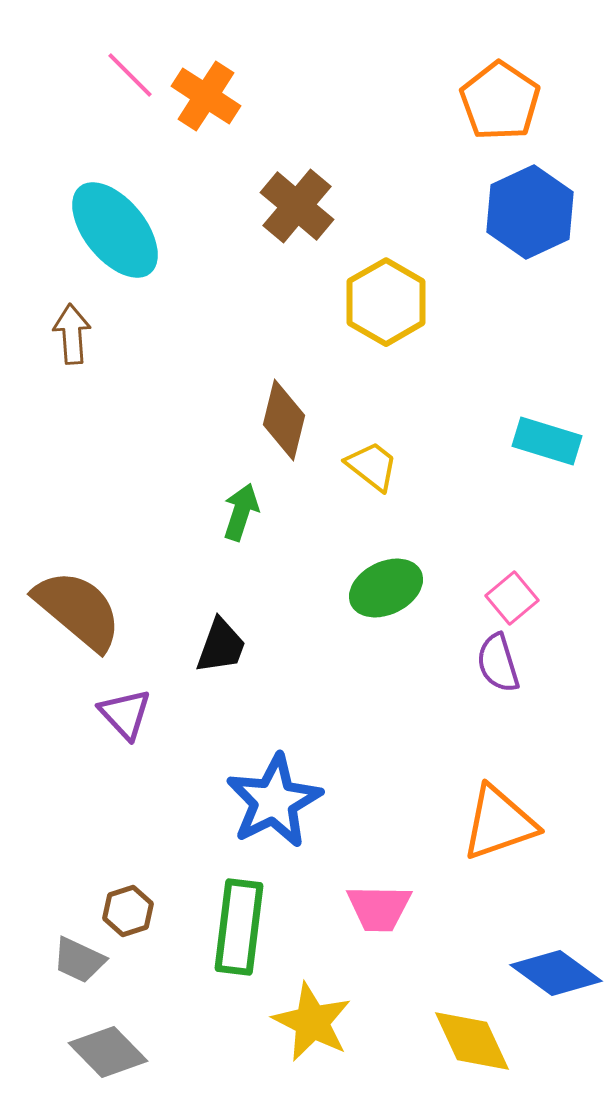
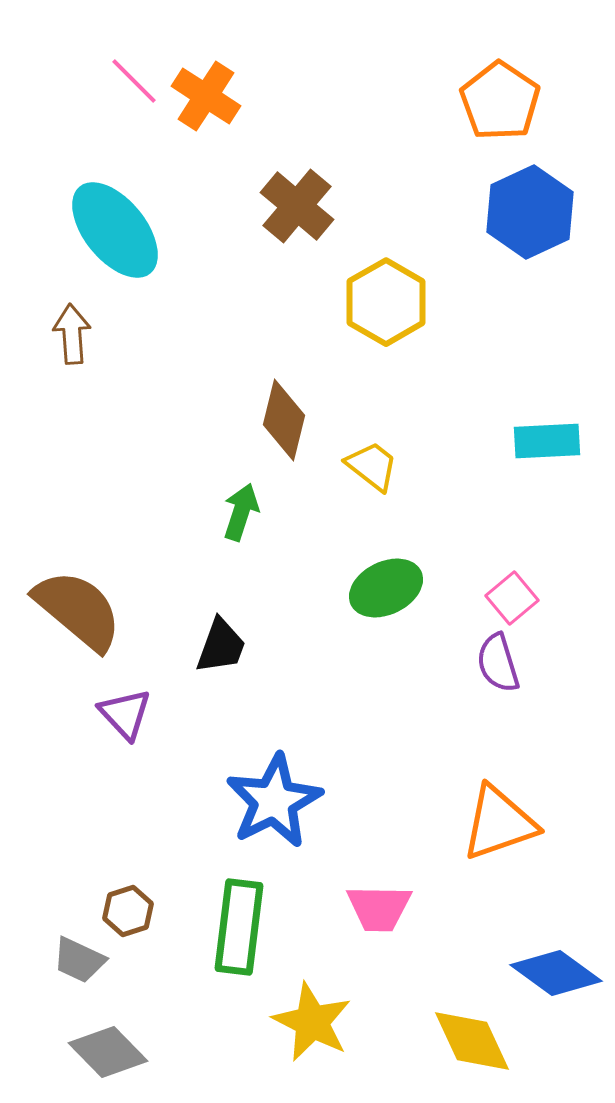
pink line: moved 4 px right, 6 px down
cyan rectangle: rotated 20 degrees counterclockwise
